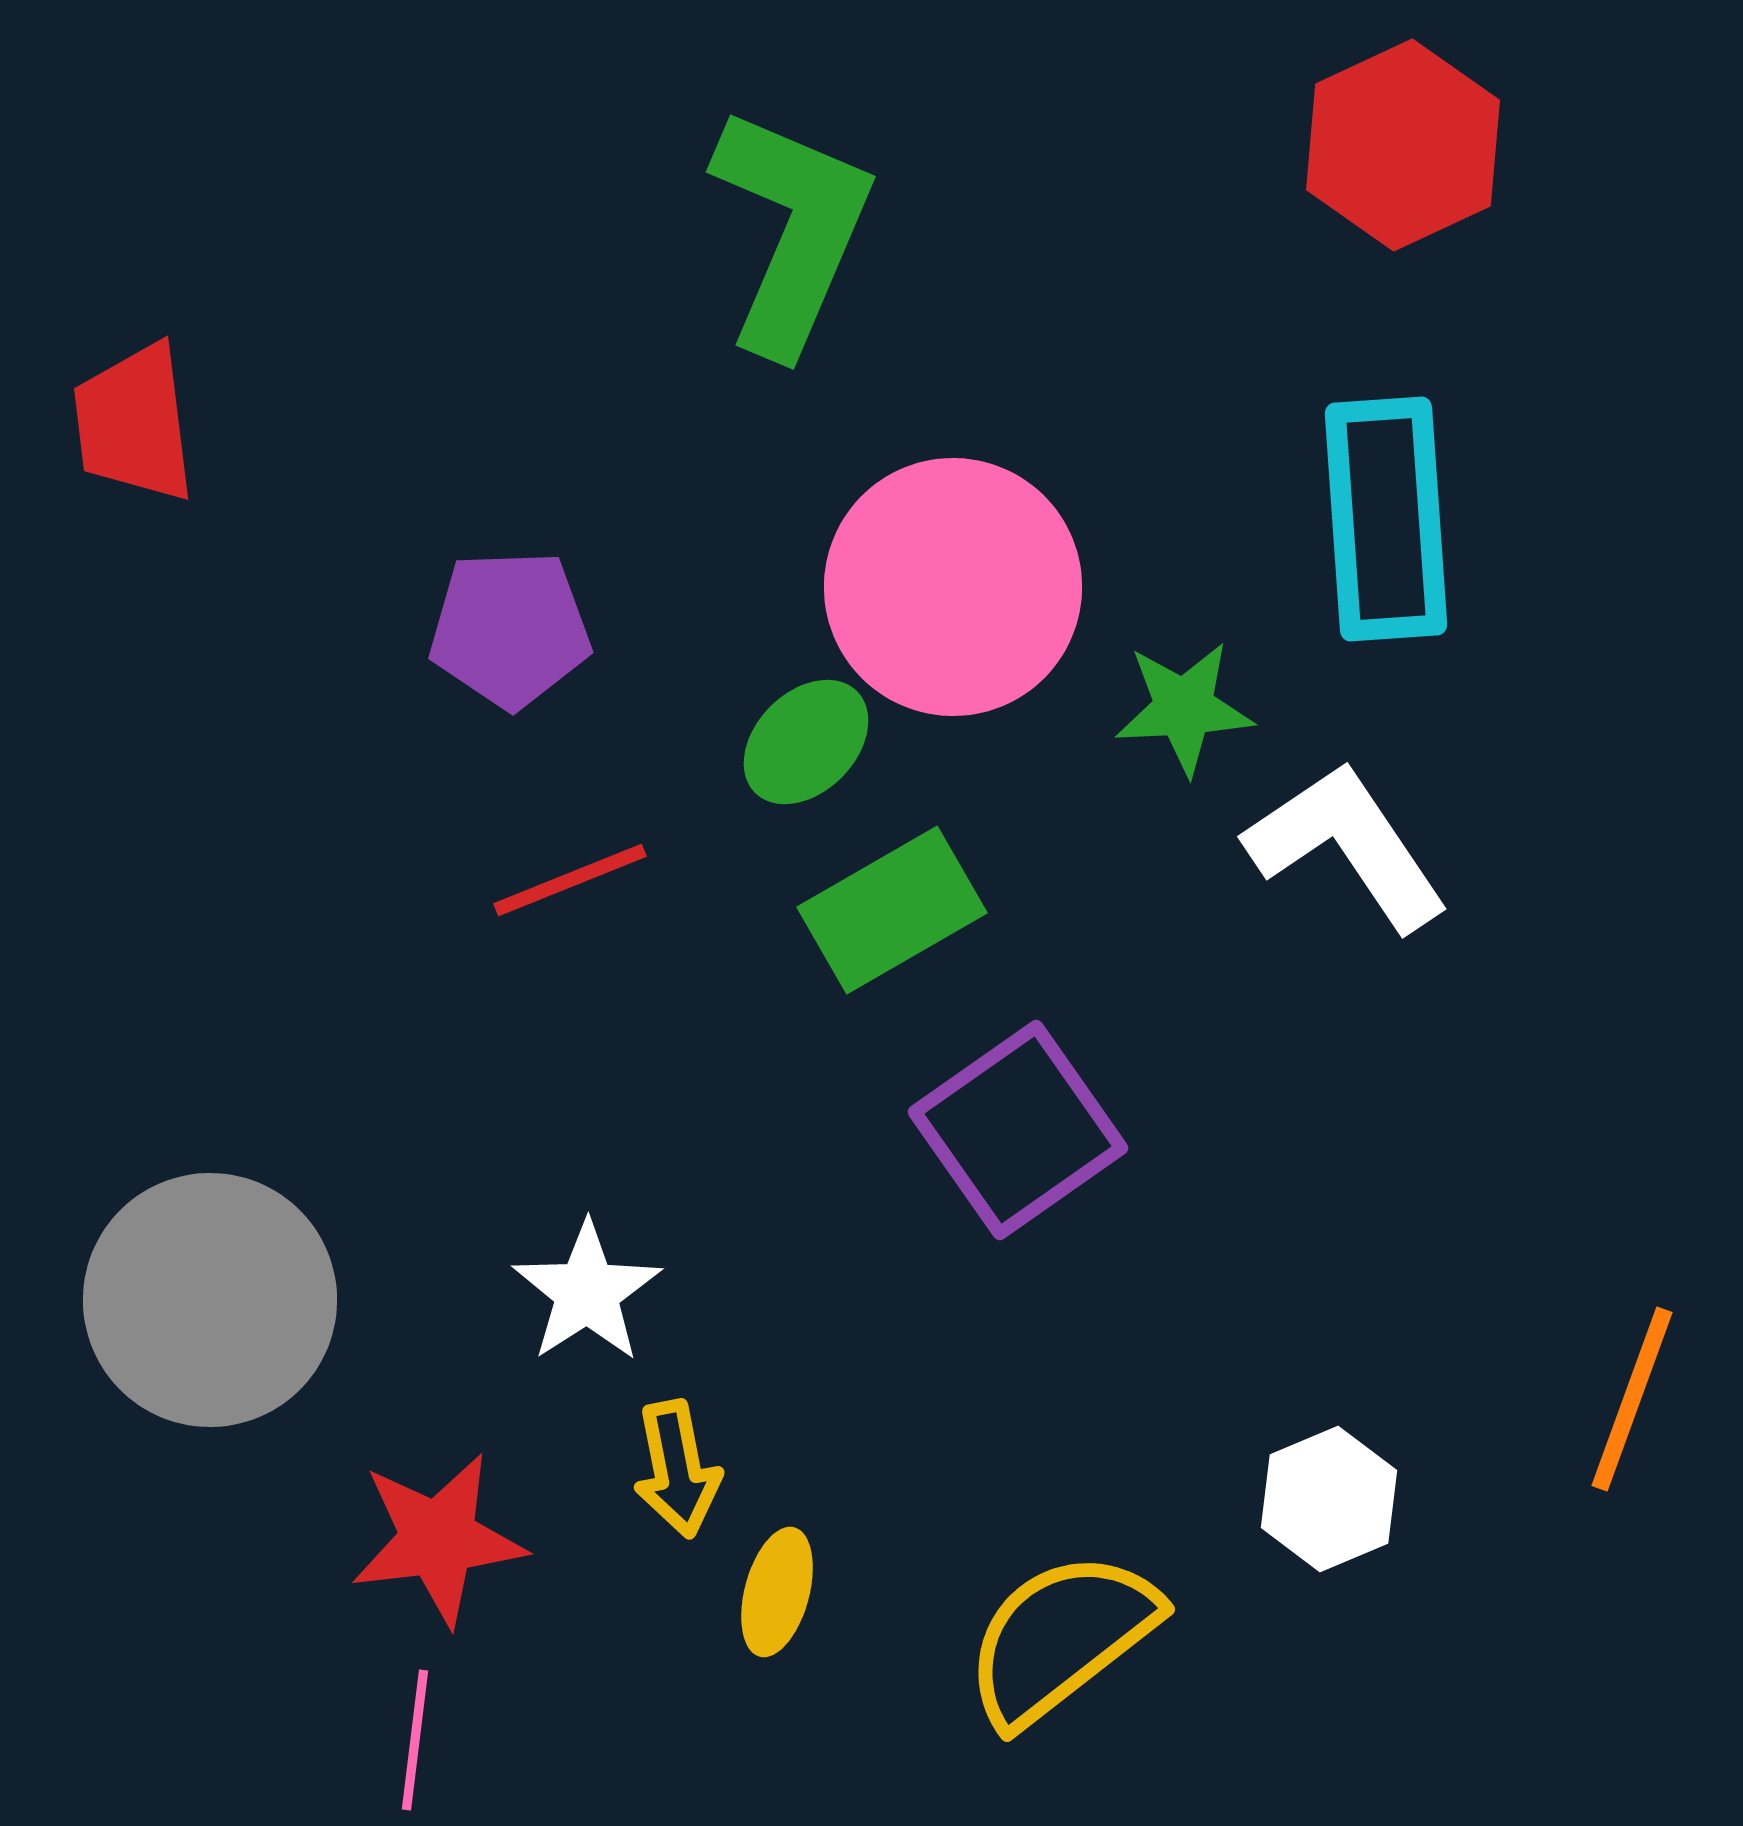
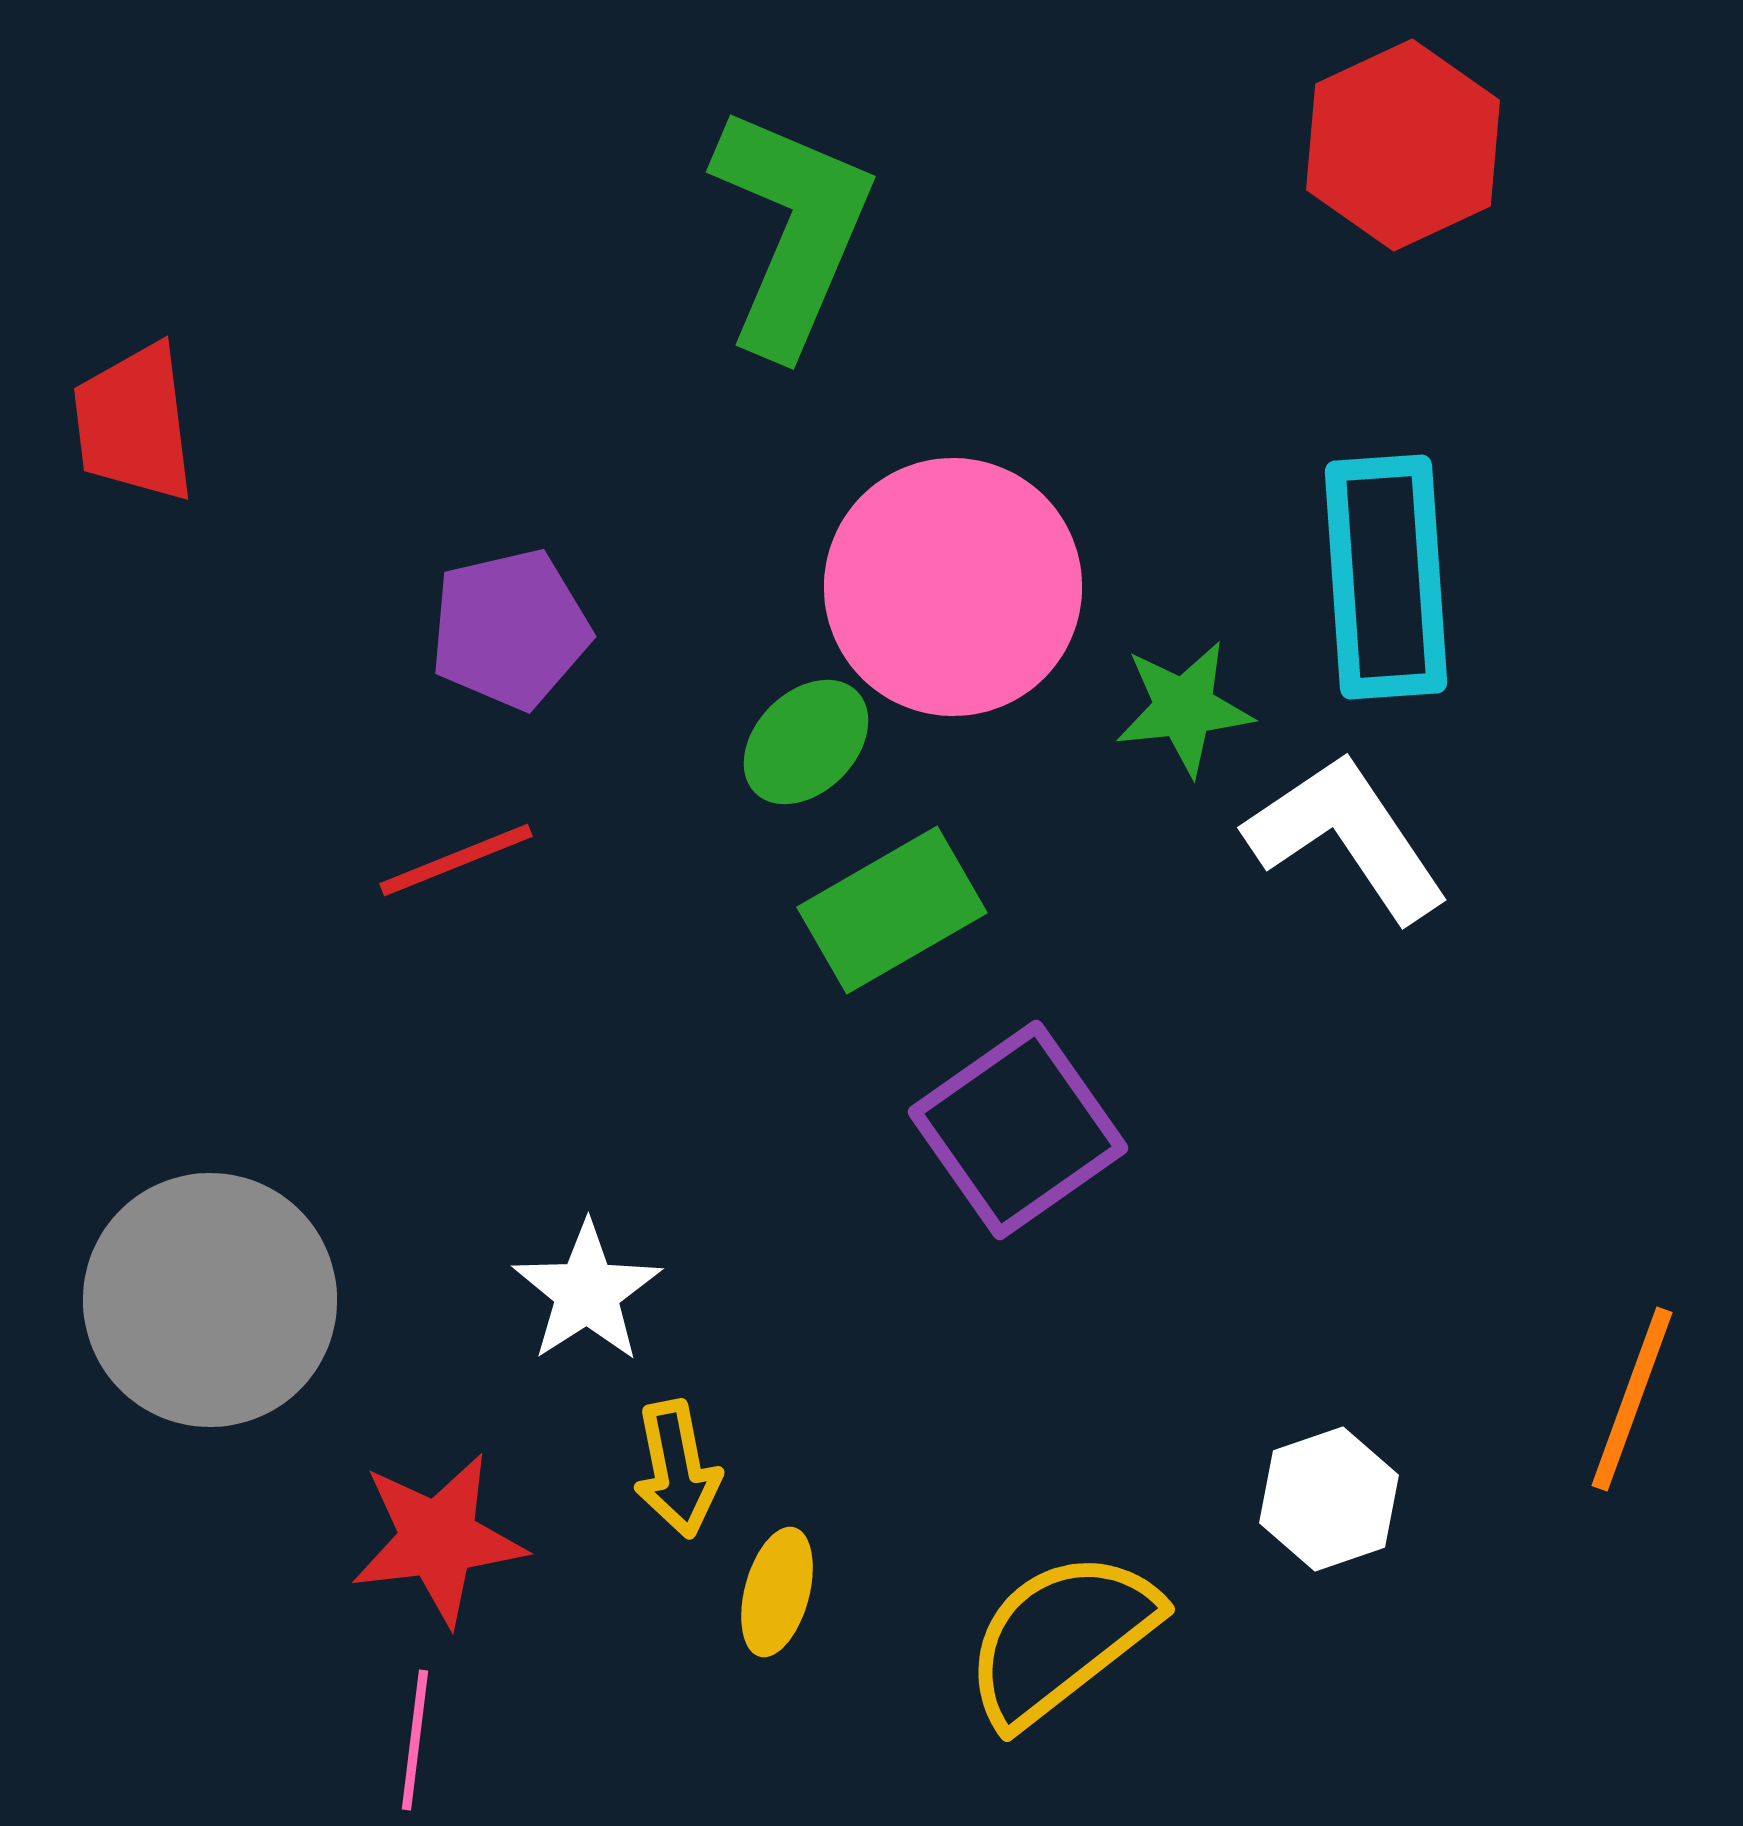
cyan rectangle: moved 58 px down
purple pentagon: rotated 11 degrees counterclockwise
green star: rotated 3 degrees counterclockwise
white L-shape: moved 9 px up
red line: moved 114 px left, 20 px up
white hexagon: rotated 4 degrees clockwise
